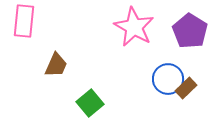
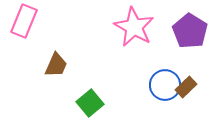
pink rectangle: rotated 16 degrees clockwise
blue circle: moved 3 px left, 6 px down
brown rectangle: moved 1 px up
